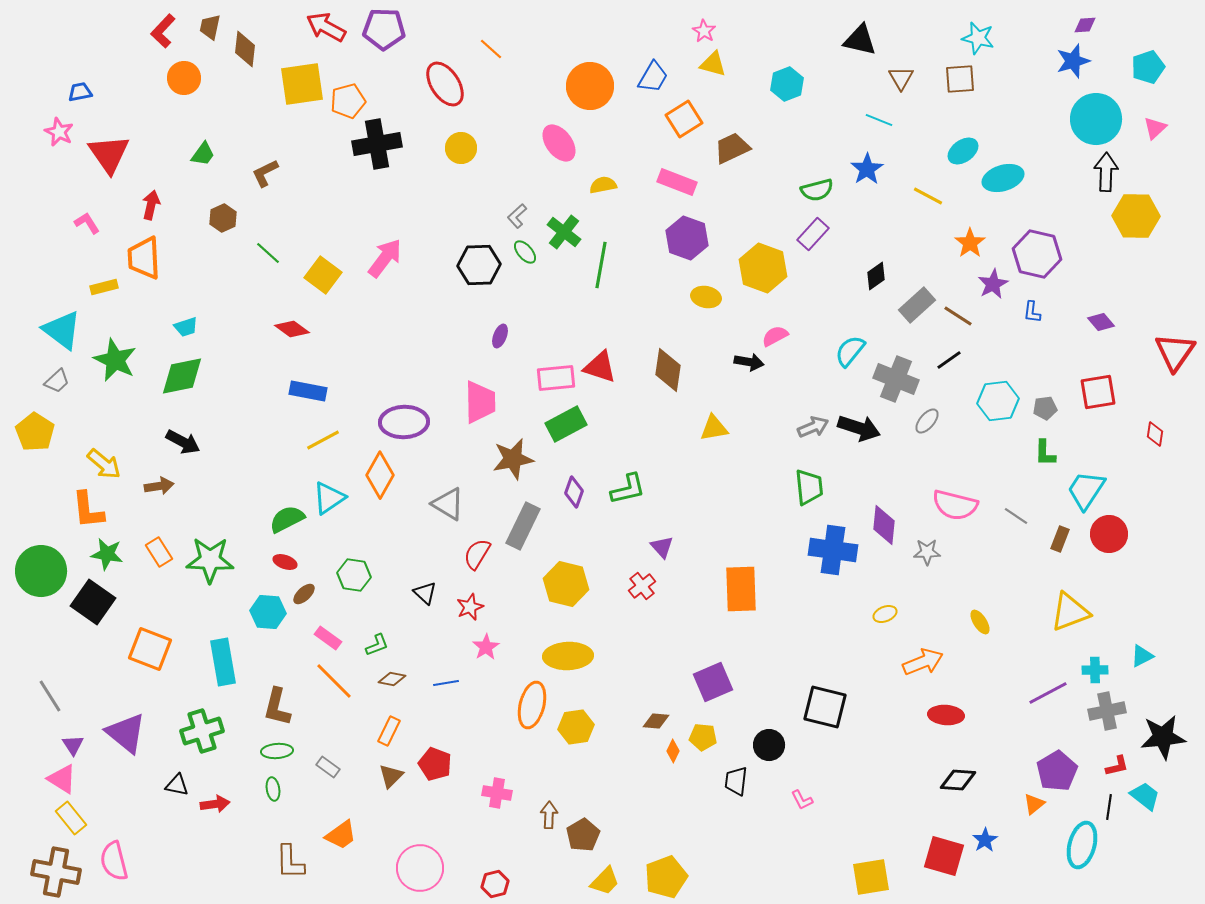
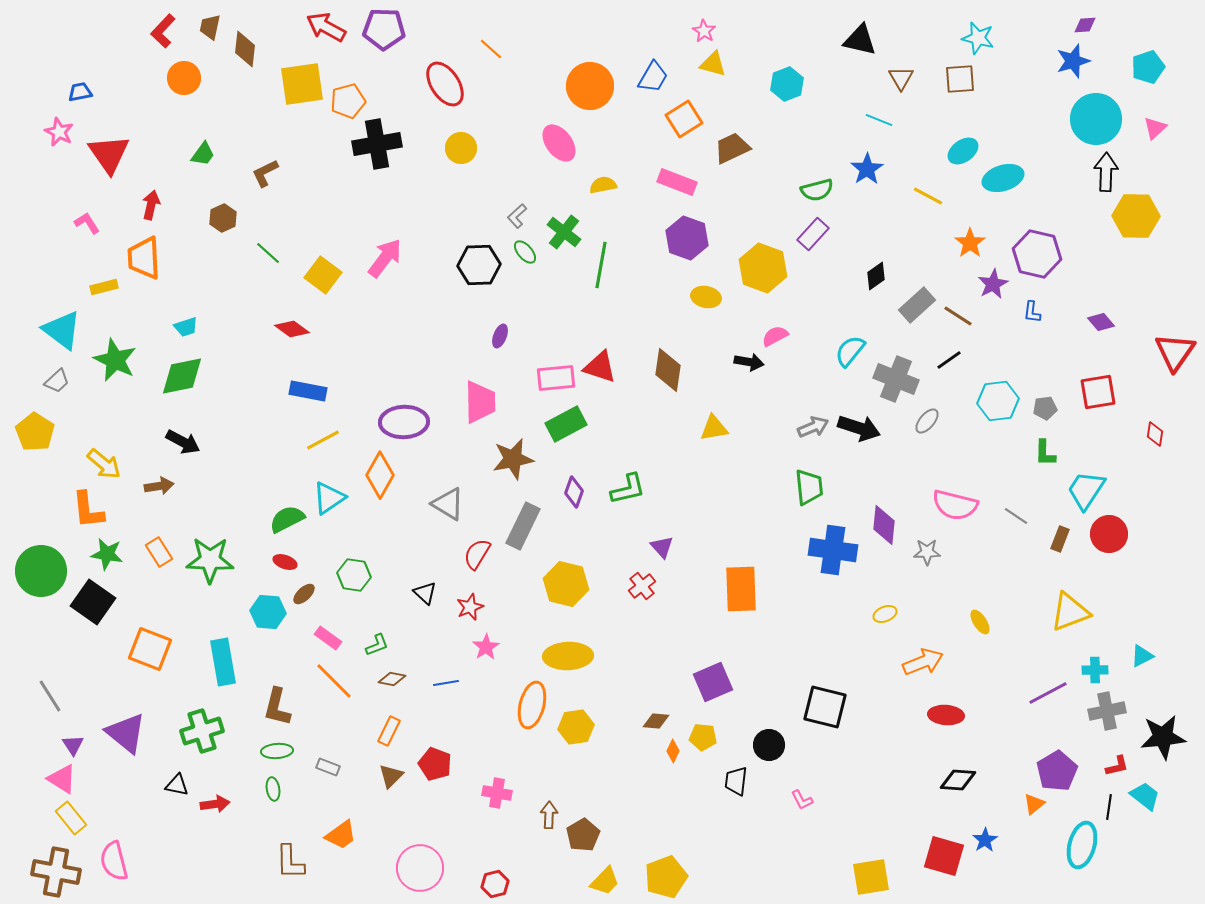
gray rectangle at (328, 767): rotated 15 degrees counterclockwise
